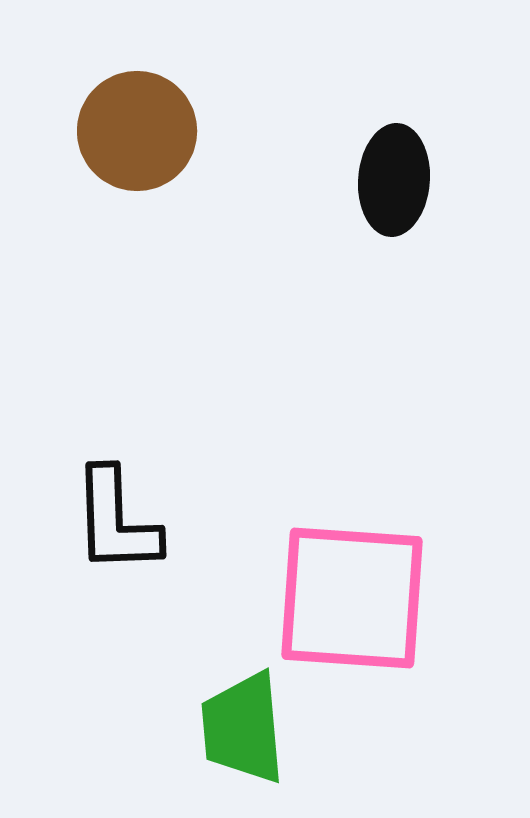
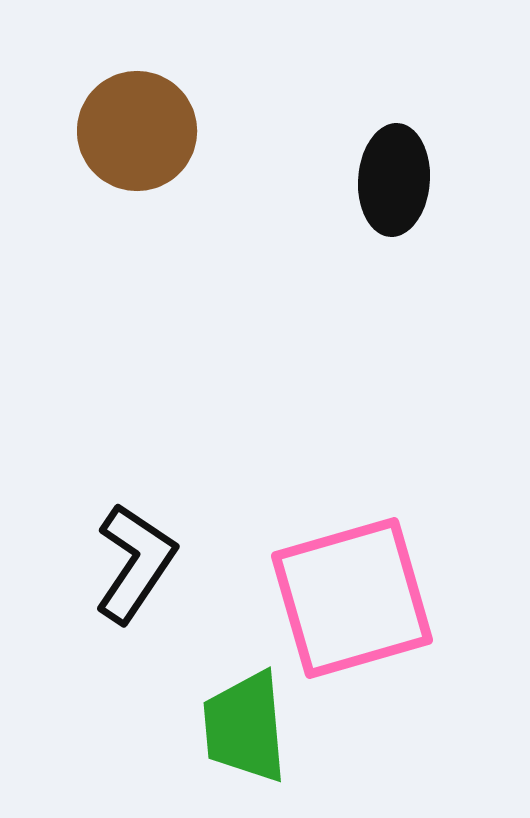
black L-shape: moved 19 px right, 42 px down; rotated 144 degrees counterclockwise
pink square: rotated 20 degrees counterclockwise
green trapezoid: moved 2 px right, 1 px up
